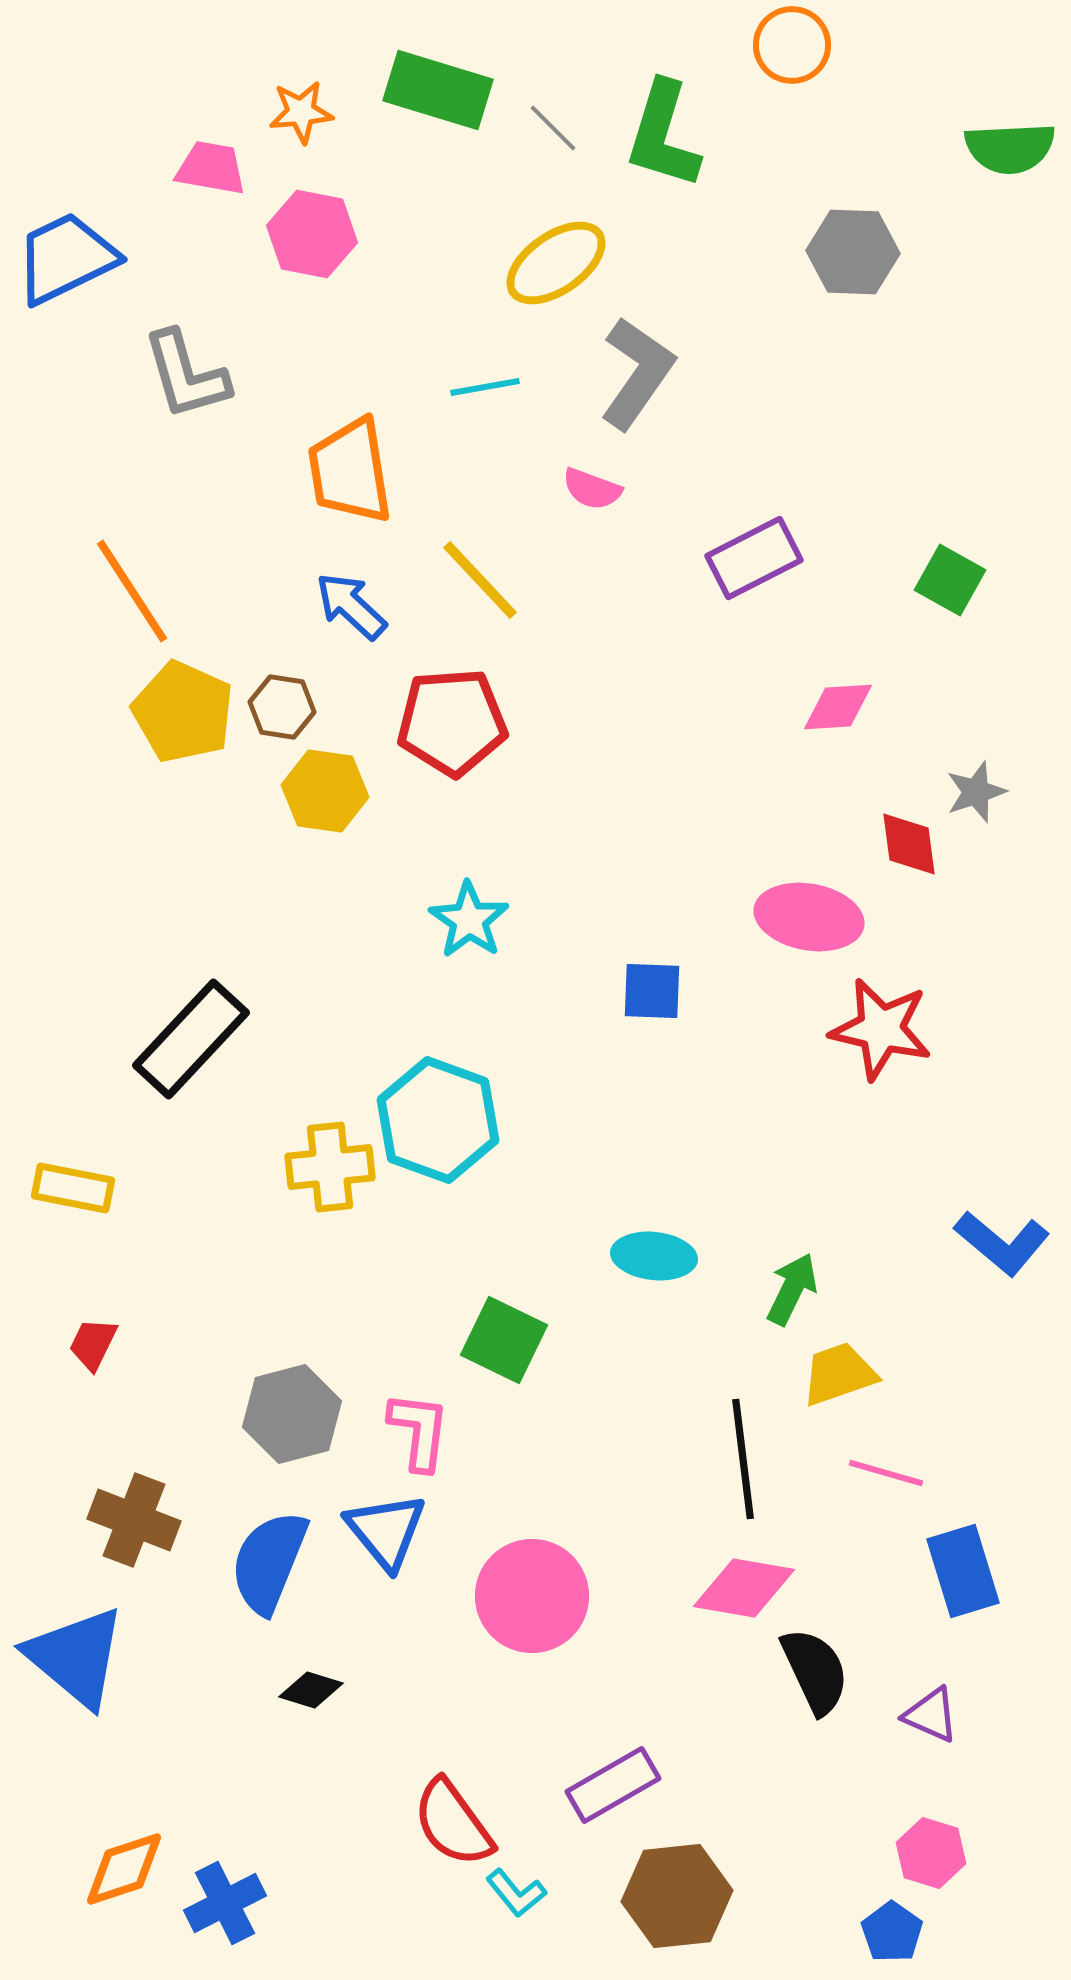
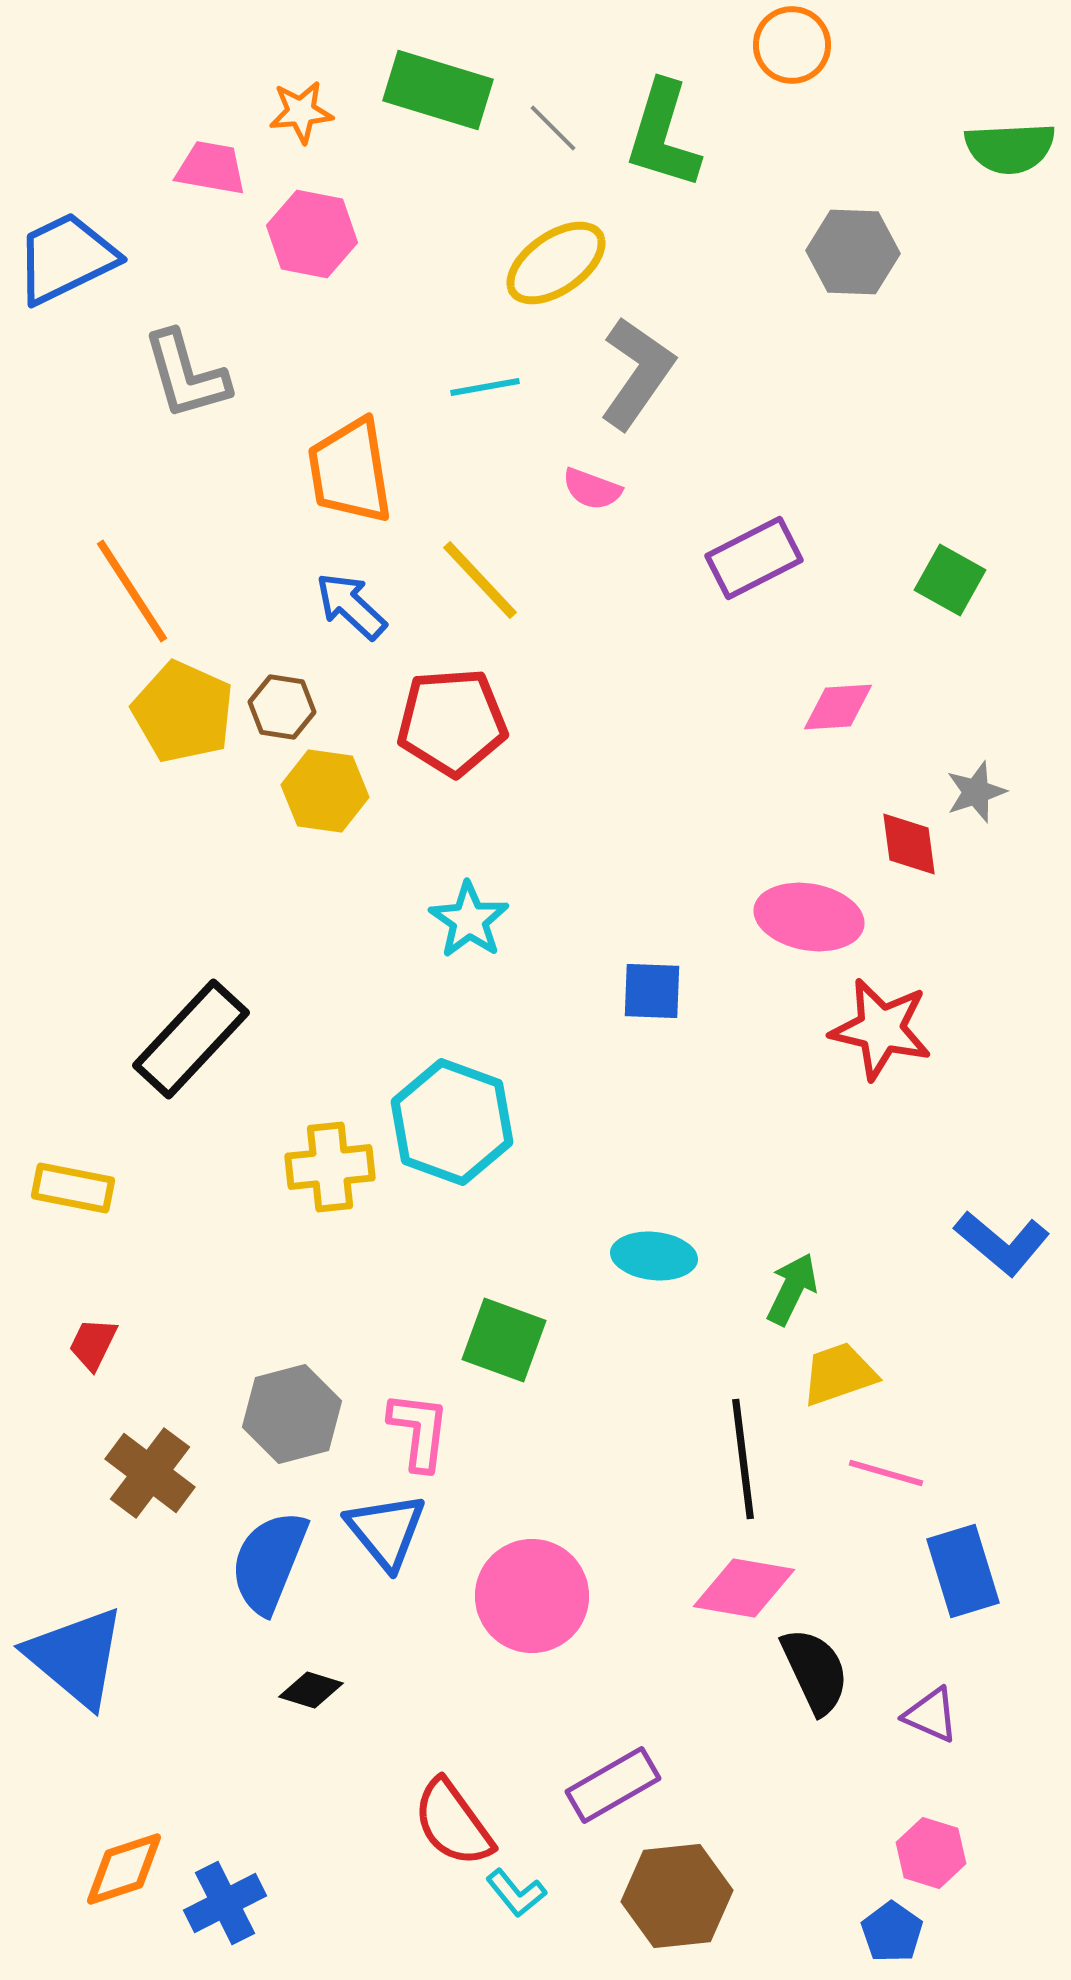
cyan hexagon at (438, 1120): moved 14 px right, 2 px down
green square at (504, 1340): rotated 6 degrees counterclockwise
brown cross at (134, 1520): moved 16 px right, 47 px up; rotated 16 degrees clockwise
